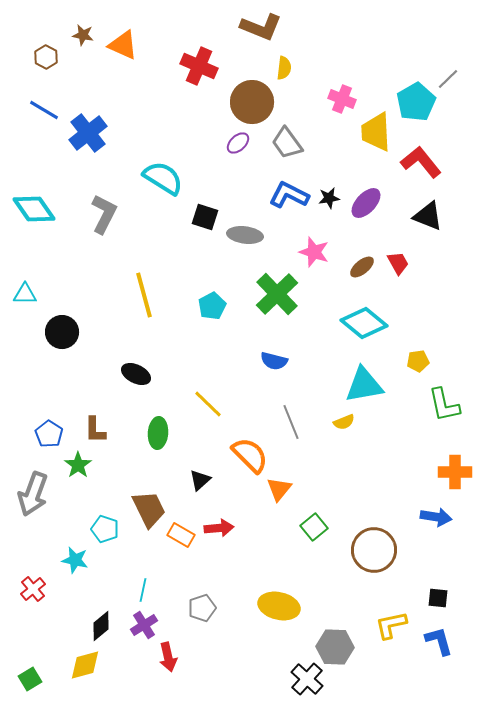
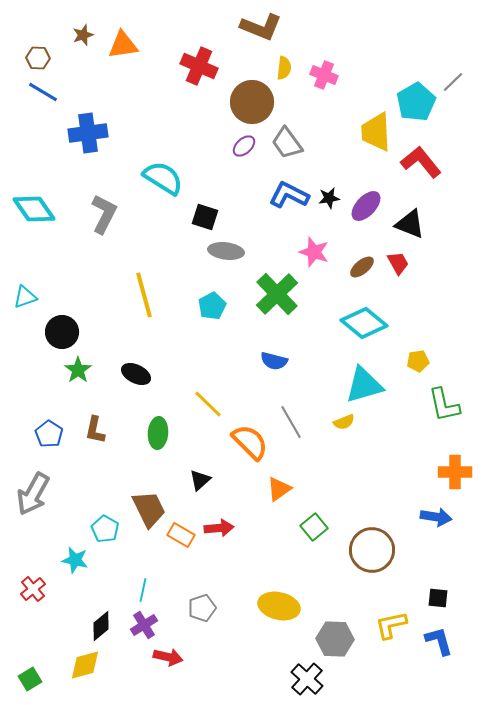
brown star at (83, 35): rotated 30 degrees counterclockwise
orange triangle at (123, 45): rotated 32 degrees counterclockwise
brown hexagon at (46, 57): moved 8 px left, 1 px down; rotated 25 degrees counterclockwise
gray line at (448, 79): moved 5 px right, 3 px down
pink cross at (342, 99): moved 18 px left, 24 px up
blue line at (44, 110): moved 1 px left, 18 px up
blue cross at (88, 133): rotated 30 degrees clockwise
purple ellipse at (238, 143): moved 6 px right, 3 px down
purple ellipse at (366, 203): moved 3 px down
black triangle at (428, 216): moved 18 px left, 8 px down
gray ellipse at (245, 235): moved 19 px left, 16 px down
cyan triangle at (25, 294): moved 3 px down; rotated 20 degrees counterclockwise
cyan triangle at (364, 385): rotated 6 degrees counterclockwise
gray line at (291, 422): rotated 8 degrees counterclockwise
brown L-shape at (95, 430): rotated 12 degrees clockwise
orange semicircle at (250, 455): moved 13 px up
green star at (78, 465): moved 95 px up
orange triangle at (279, 489): rotated 16 degrees clockwise
gray arrow at (33, 494): rotated 9 degrees clockwise
cyan pentagon at (105, 529): rotated 12 degrees clockwise
brown circle at (374, 550): moved 2 px left
gray hexagon at (335, 647): moved 8 px up
red arrow at (168, 657): rotated 64 degrees counterclockwise
